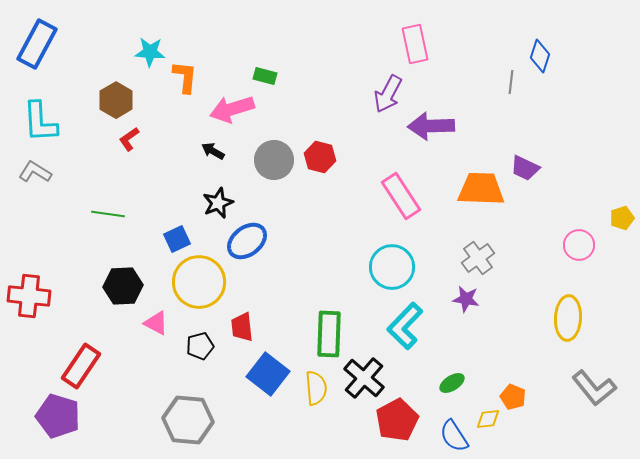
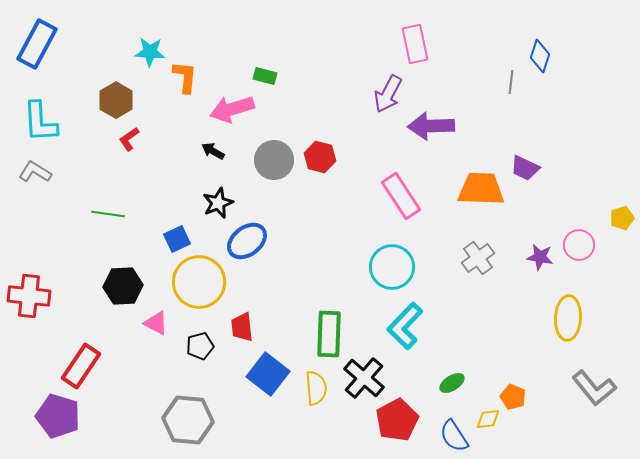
purple star at (466, 299): moved 74 px right, 42 px up
